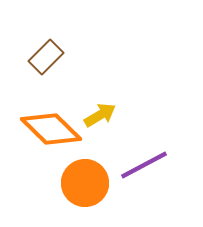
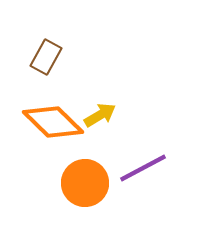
brown rectangle: rotated 16 degrees counterclockwise
orange diamond: moved 2 px right, 7 px up
purple line: moved 1 px left, 3 px down
